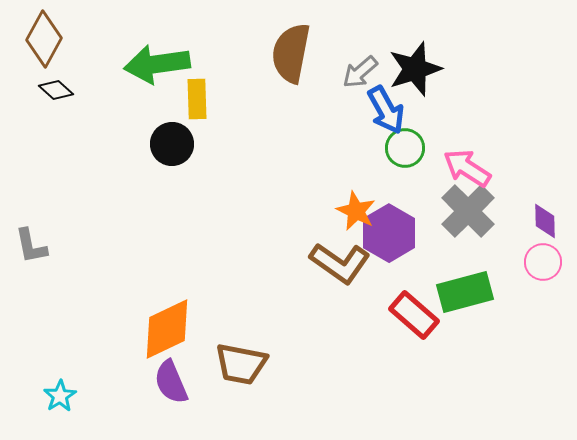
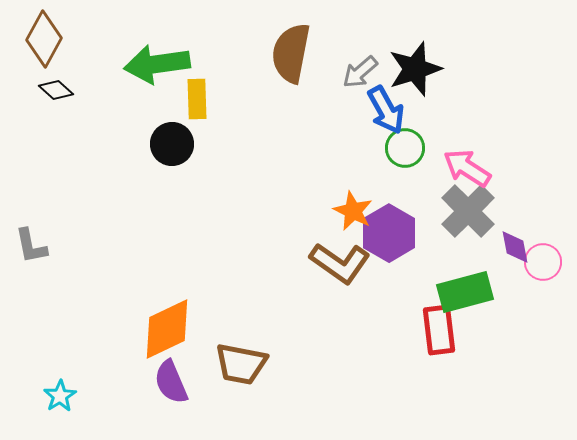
orange star: moved 3 px left
purple diamond: moved 30 px left, 26 px down; rotated 9 degrees counterclockwise
red rectangle: moved 25 px right, 15 px down; rotated 42 degrees clockwise
